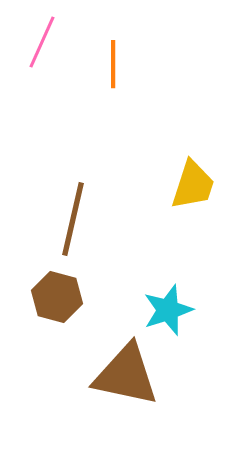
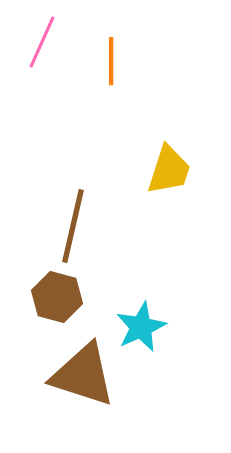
orange line: moved 2 px left, 3 px up
yellow trapezoid: moved 24 px left, 15 px up
brown line: moved 7 px down
cyan star: moved 27 px left, 17 px down; rotated 6 degrees counterclockwise
brown triangle: moved 43 px left; rotated 6 degrees clockwise
